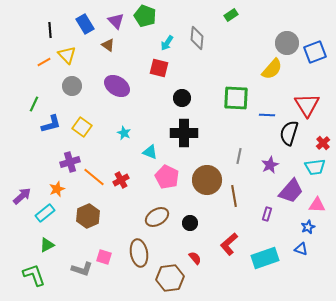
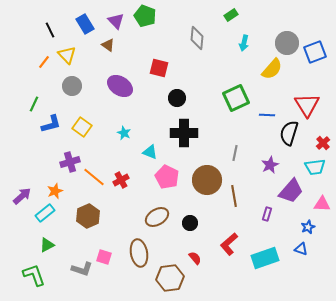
black line at (50, 30): rotated 21 degrees counterclockwise
cyan arrow at (167, 43): moved 77 px right; rotated 21 degrees counterclockwise
orange line at (44, 62): rotated 24 degrees counterclockwise
purple ellipse at (117, 86): moved 3 px right
black circle at (182, 98): moved 5 px left
green square at (236, 98): rotated 28 degrees counterclockwise
gray line at (239, 156): moved 4 px left, 3 px up
orange star at (57, 189): moved 2 px left, 2 px down
pink triangle at (317, 205): moved 5 px right, 1 px up
